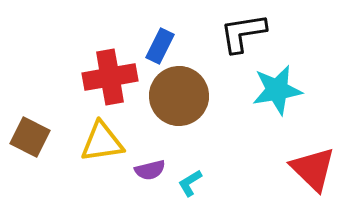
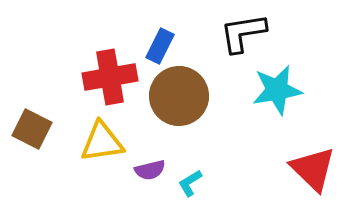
brown square: moved 2 px right, 8 px up
